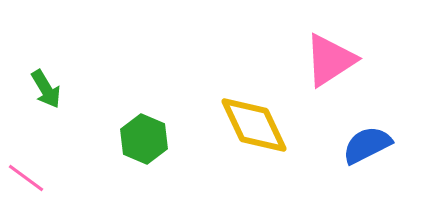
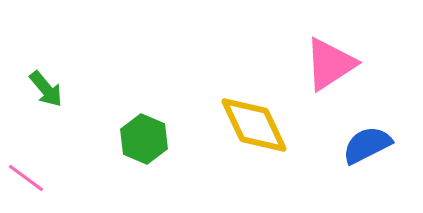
pink triangle: moved 4 px down
green arrow: rotated 9 degrees counterclockwise
